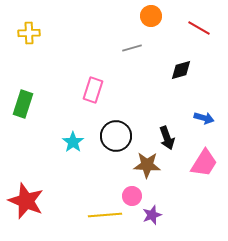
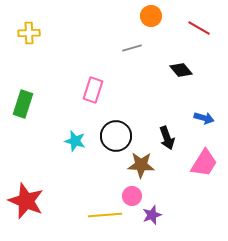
black diamond: rotated 65 degrees clockwise
cyan star: moved 2 px right, 1 px up; rotated 20 degrees counterclockwise
brown star: moved 6 px left
